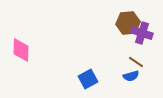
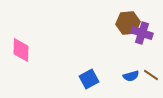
brown line: moved 15 px right, 13 px down
blue square: moved 1 px right
